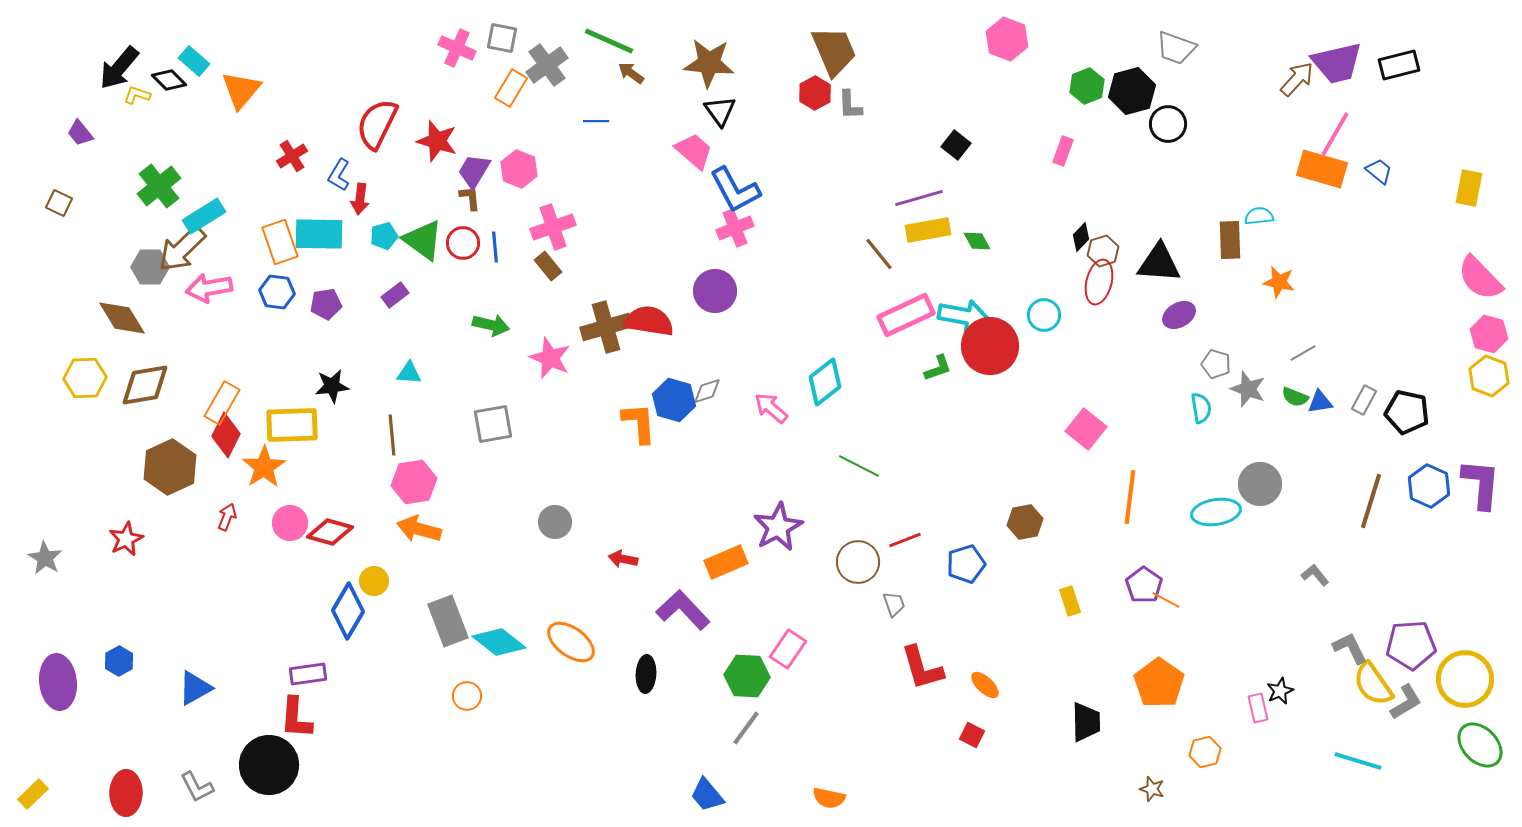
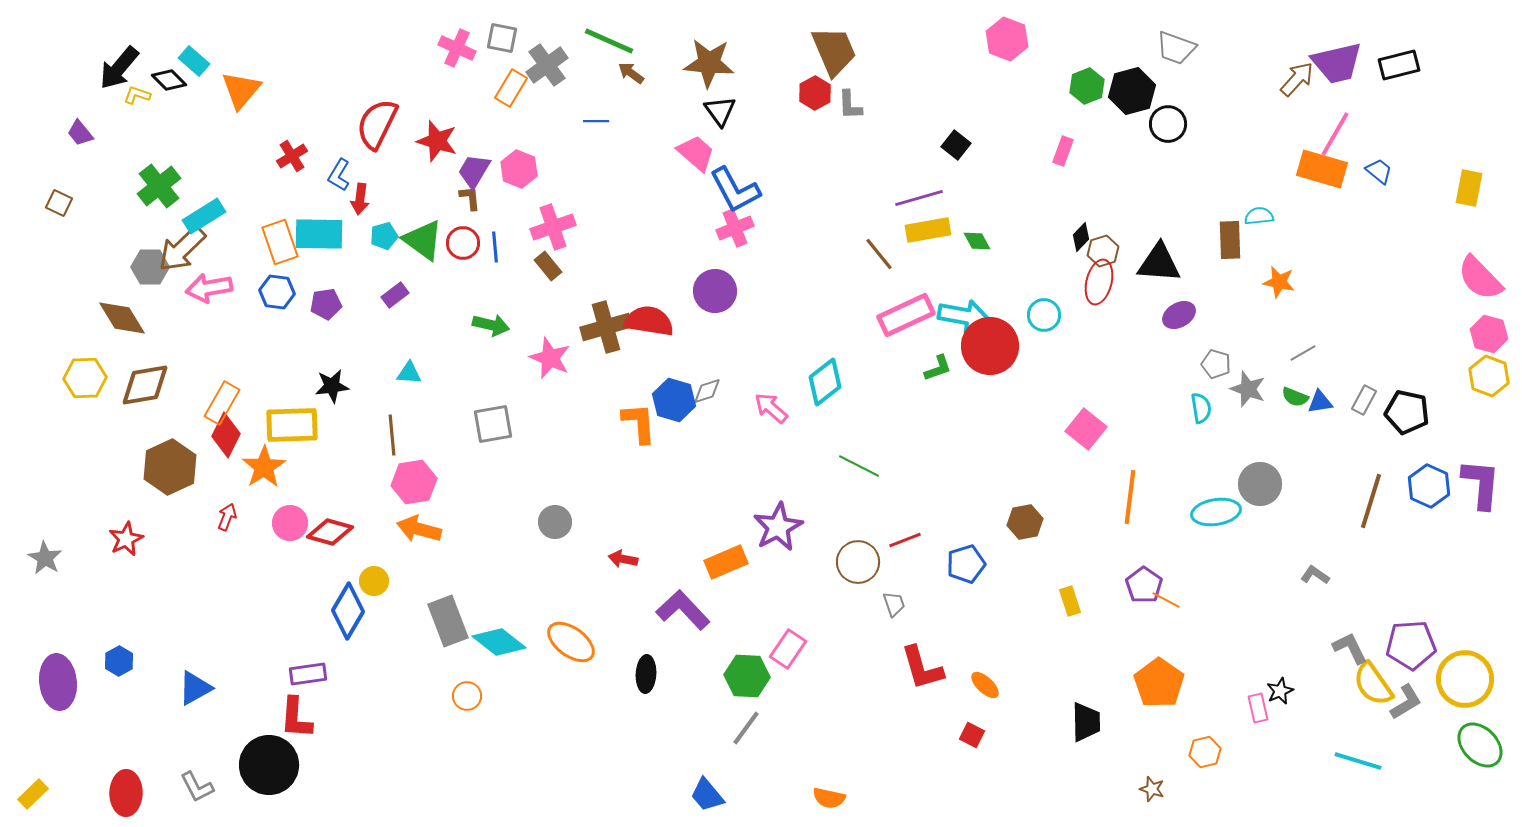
pink trapezoid at (694, 151): moved 2 px right, 2 px down
gray L-shape at (1315, 575): rotated 16 degrees counterclockwise
